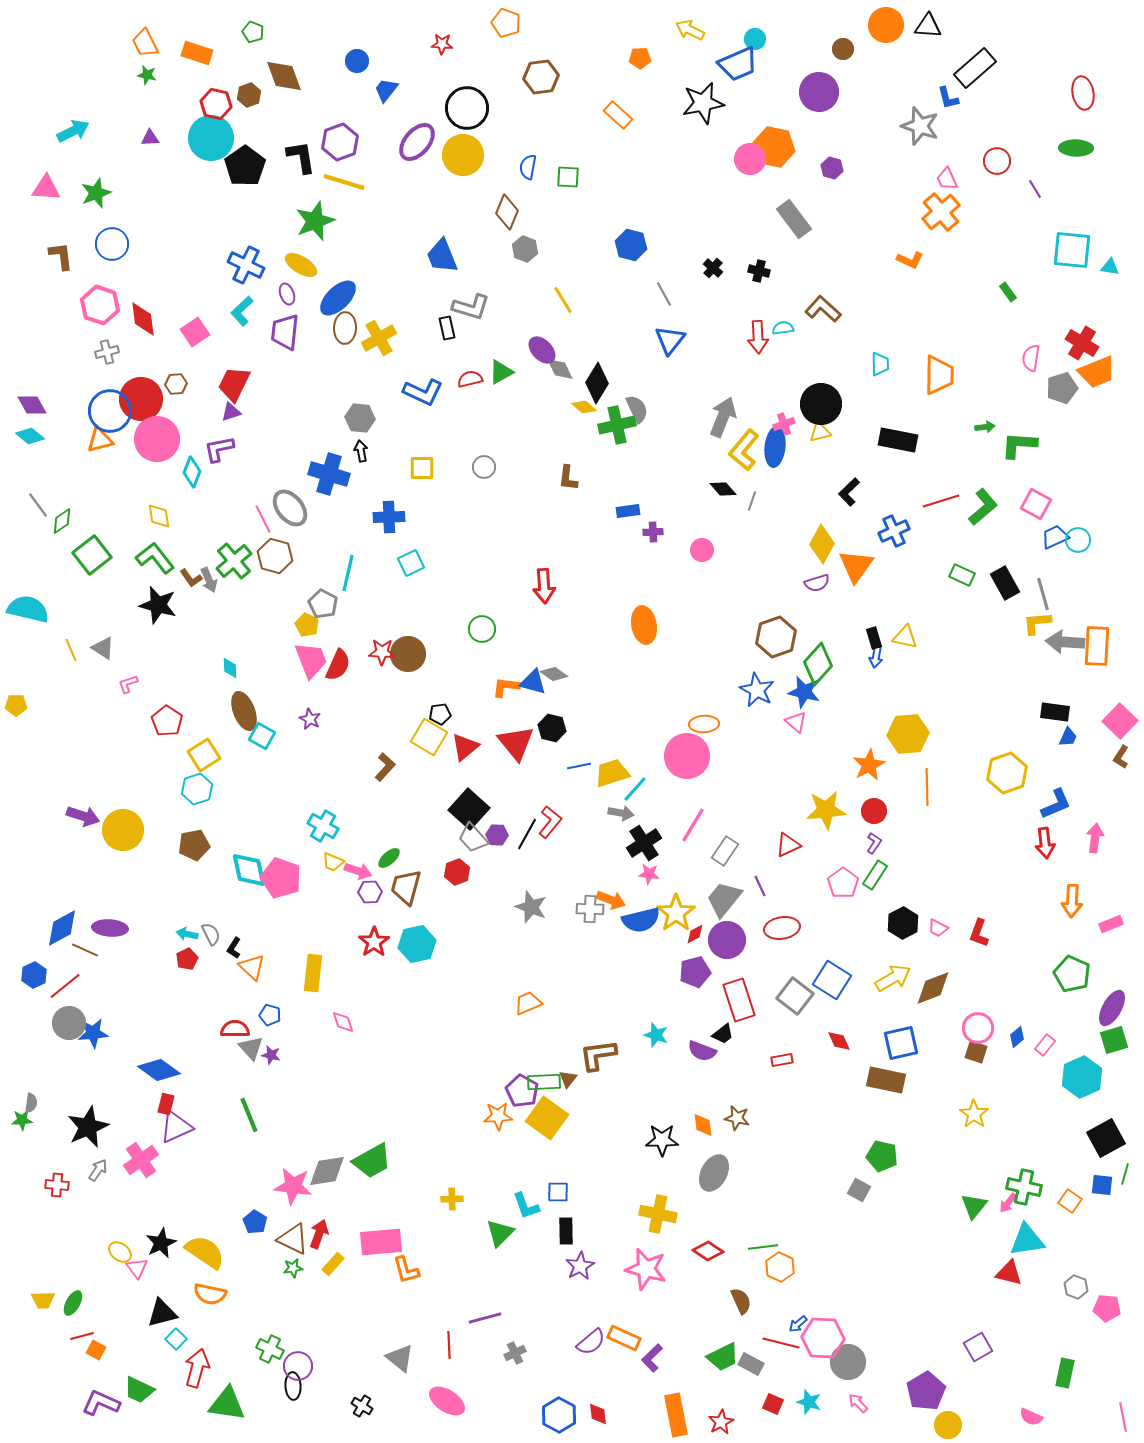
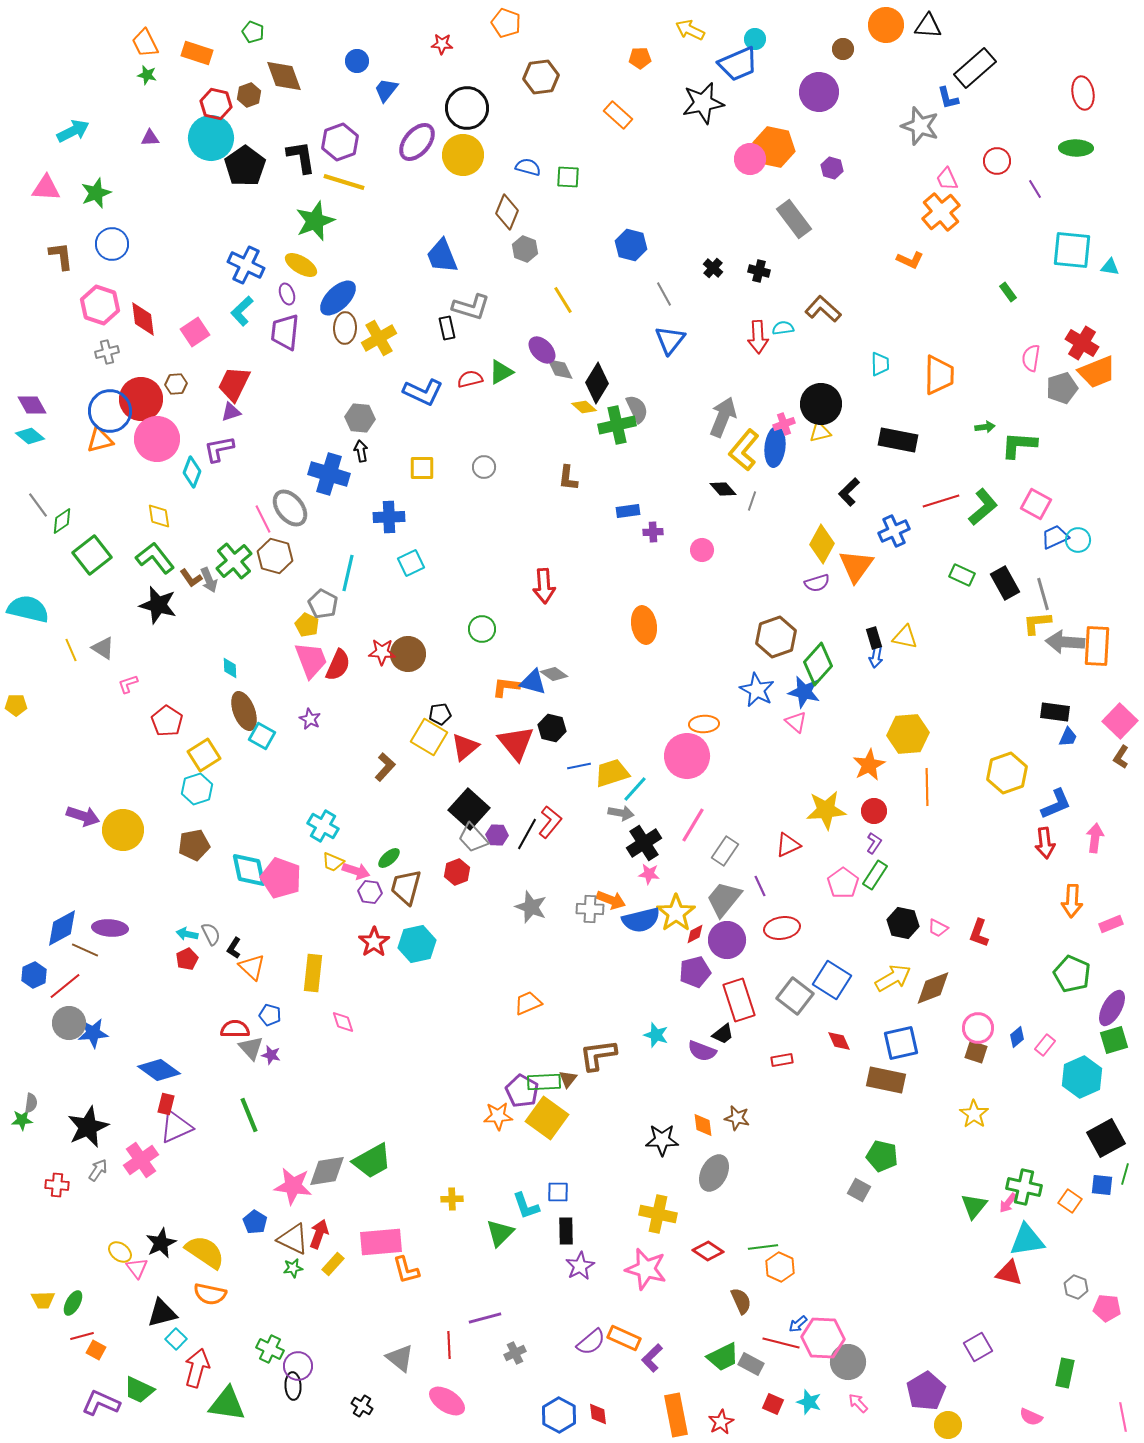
blue semicircle at (528, 167): rotated 95 degrees clockwise
pink arrow at (358, 871): moved 2 px left
purple hexagon at (370, 892): rotated 10 degrees clockwise
black hexagon at (903, 923): rotated 20 degrees counterclockwise
